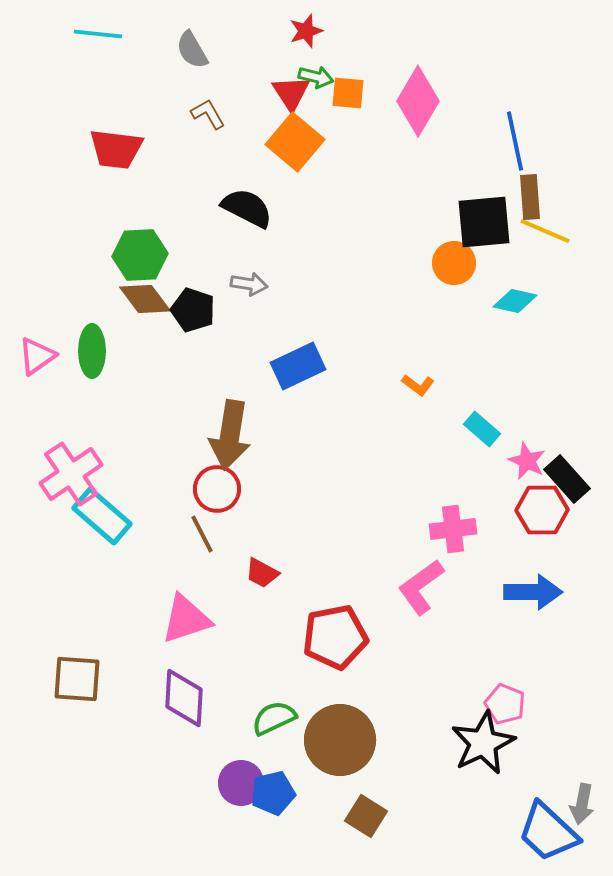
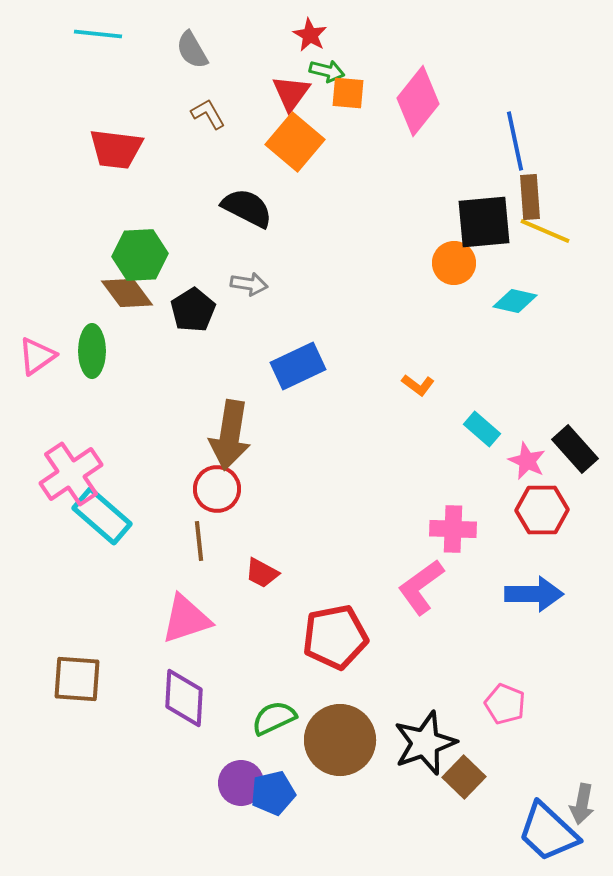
red star at (306, 31): moved 4 px right, 4 px down; rotated 24 degrees counterclockwise
green arrow at (316, 77): moved 11 px right, 6 px up
red triangle at (291, 93): rotated 9 degrees clockwise
pink diamond at (418, 101): rotated 8 degrees clockwise
brown diamond at (145, 299): moved 18 px left, 6 px up
black pentagon at (193, 310): rotated 21 degrees clockwise
black rectangle at (567, 479): moved 8 px right, 30 px up
pink cross at (453, 529): rotated 9 degrees clockwise
brown line at (202, 534): moved 3 px left, 7 px down; rotated 21 degrees clockwise
blue arrow at (533, 592): moved 1 px right, 2 px down
black star at (483, 743): moved 58 px left; rotated 6 degrees clockwise
brown square at (366, 816): moved 98 px right, 39 px up; rotated 12 degrees clockwise
